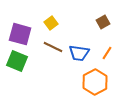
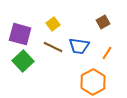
yellow square: moved 2 px right, 1 px down
blue trapezoid: moved 7 px up
green square: moved 6 px right; rotated 25 degrees clockwise
orange hexagon: moved 2 px left
